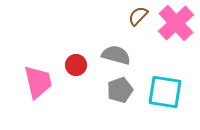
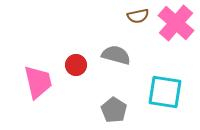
brown semicircle: rotated 145 degrees counterclockwise
pink cross: rotated 6 degrees counterclockwise
gray pentagon: moved 6 px left, 20 px down; rotated 20 degrees counterclockwise
